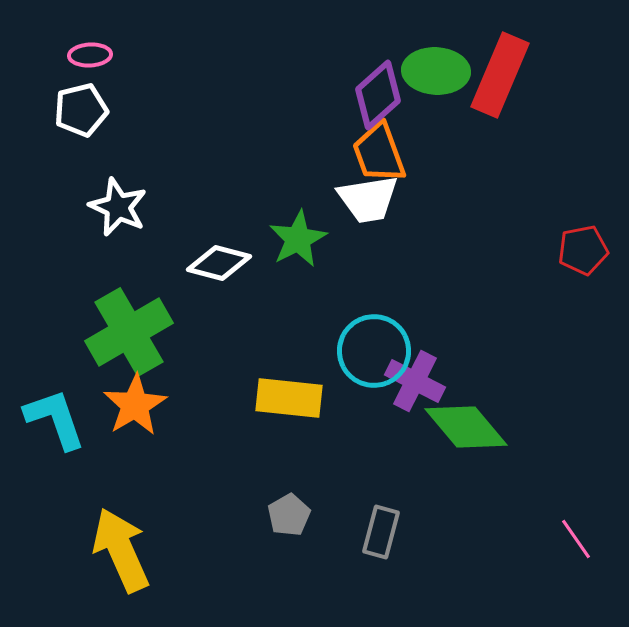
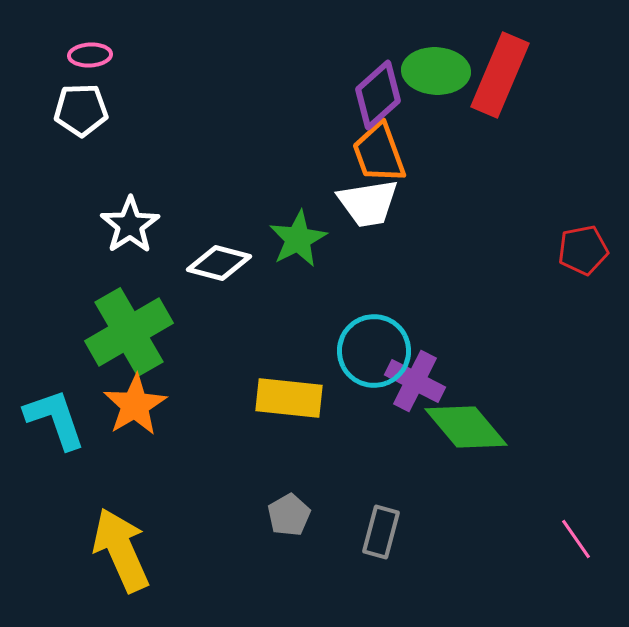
white pentagon: rotated 12 degrees clockwise
white trapezoid: moved 4 px down
white star: moved 12 px right, 18 px down; rotated 14 degrees clockwise
